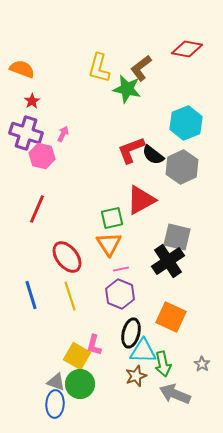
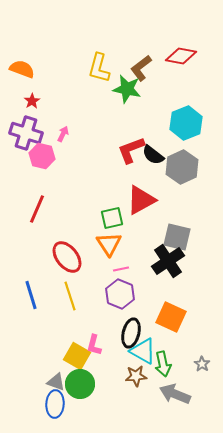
red diamond: moved 6 px left, 7 px down
cyan triangle: rotated 28 degrees clockwise
brown star: rotated 15 degrees clockwise
